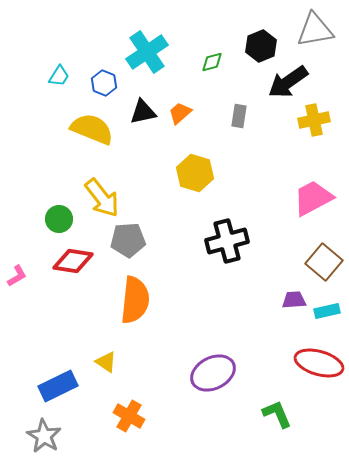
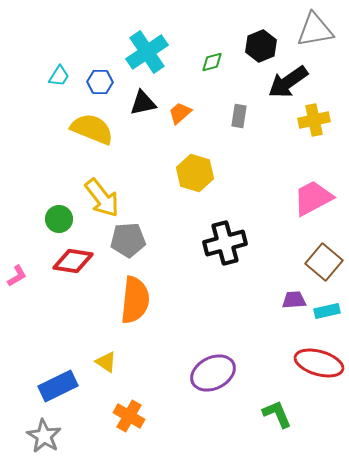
blue hexagon: moved 4 px left, 1 px up; rotated 20 degrees counterclockwise
black triangle: moved 9 px up
black cross: moved 2 px left, 2 px down
